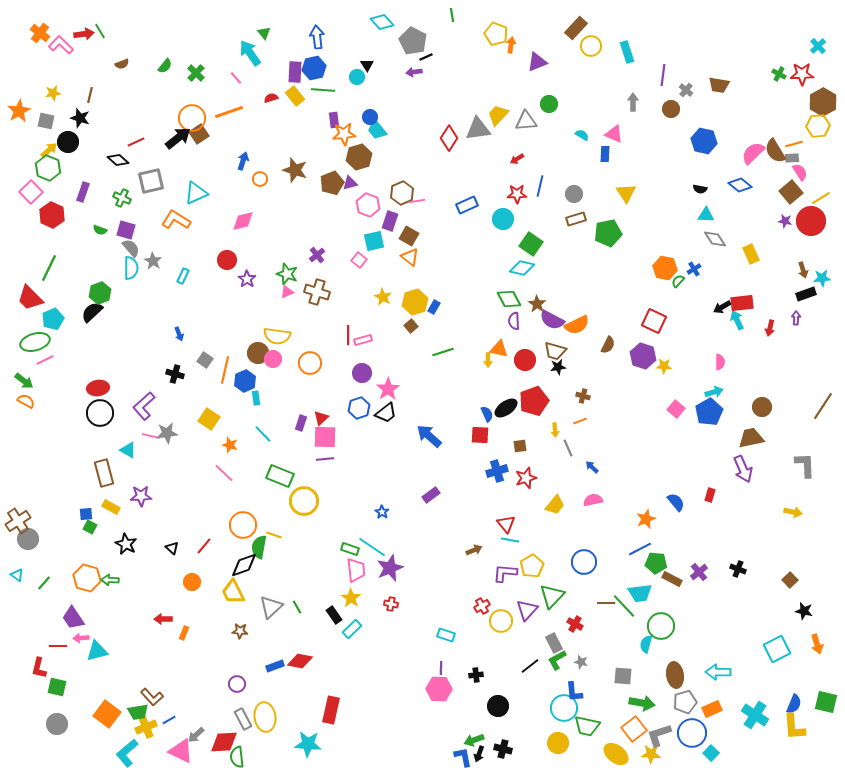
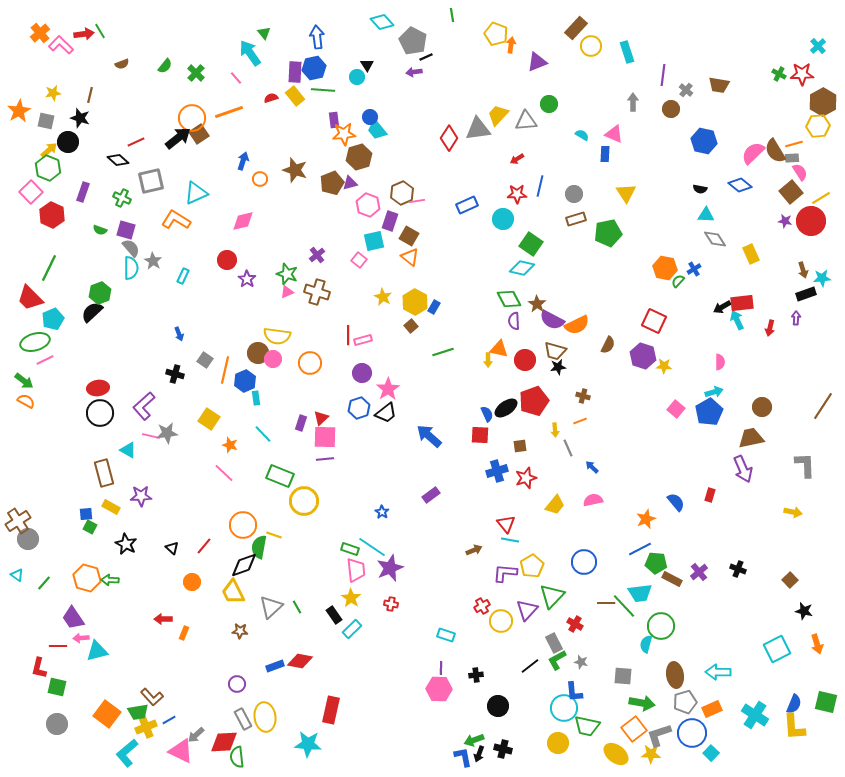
orange cross at (40, 33): rotated 12 degrees clockwise
yellow hexagon at (415, 302): rotated 15 degrees counterclockwise
